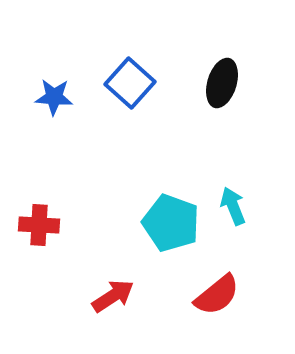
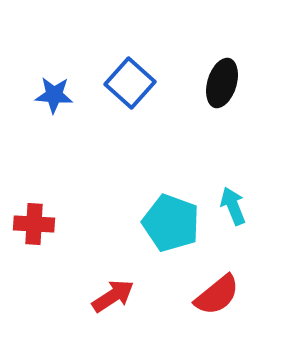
blue star: moved 2 px up
red cross: moved 5 px left, 1 px up
